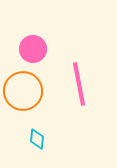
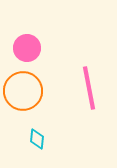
pink circle: moved 6 px left, 1 px up
pink line: moved 10 px right, 4 px down
